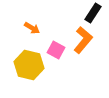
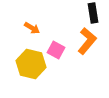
black rectangle: rotated 42 degrees counterclockwise
orange L-shape: moved 4 px right, 1 px down
yellow hexagon: moved 2 px right, 1 px up
